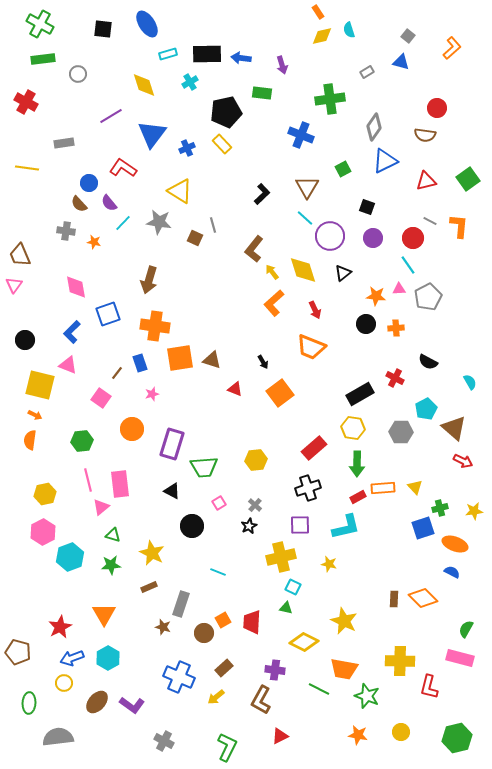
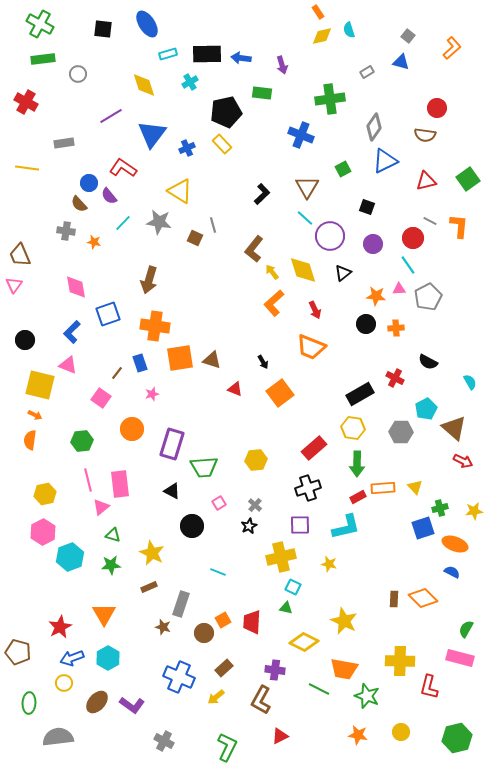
purple semicircle at (109, 203): moved 7 px up
purple circle at (373, 238): moved 6 px down
